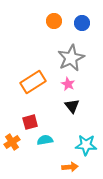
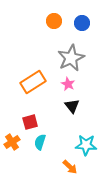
cyan semicircle: moved 5 px left, 2 px down; rotated 63 degrees counterclockwise
orange arrow: rotated 49 degrees clockwise
